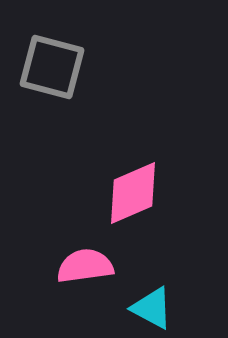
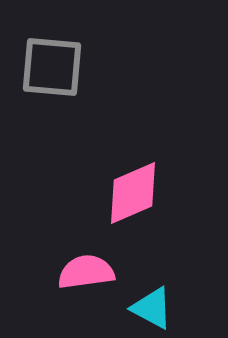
gray square: rotated 10 degrees counterclockwise
pink semicircle: moved 1 px right, 6 px down
